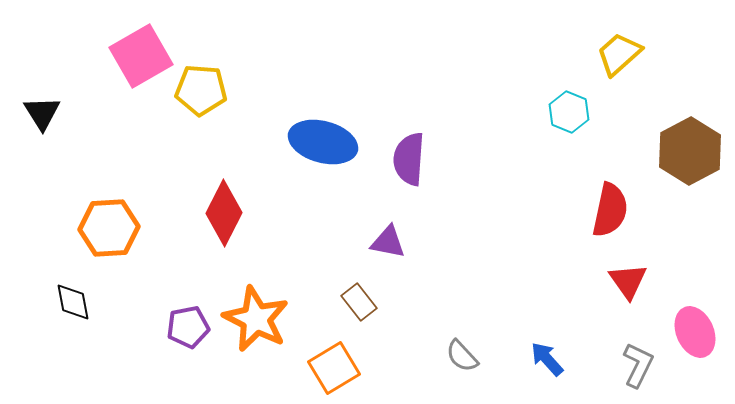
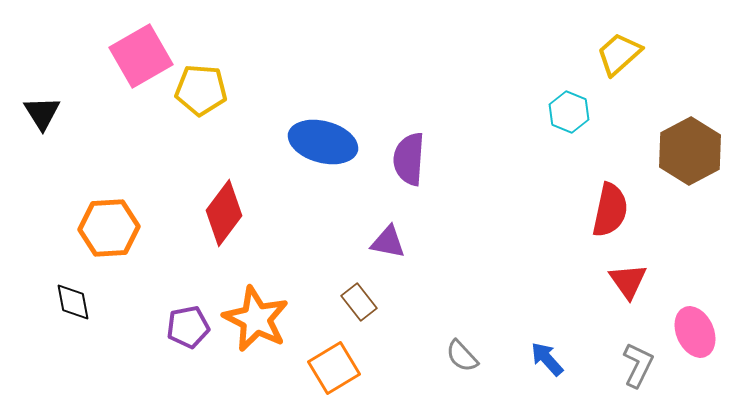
red diamond: rotated 10 degrees clockwise
